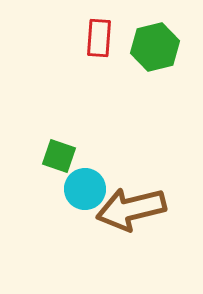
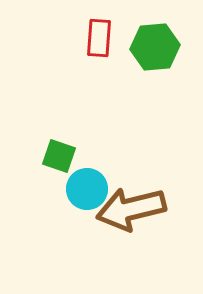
green hexagon: rotated 9 degrees clockwise
cyan circle: moved 2 px right
